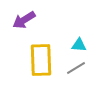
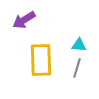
gray line: moved 1 px right; rotated 42 degrees counterclockwise
